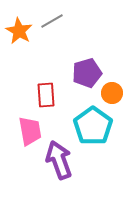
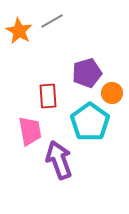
red rectangle: moved 2 px right, 1 px down
cyan pentagon: moved 3 px left, 4 px up
